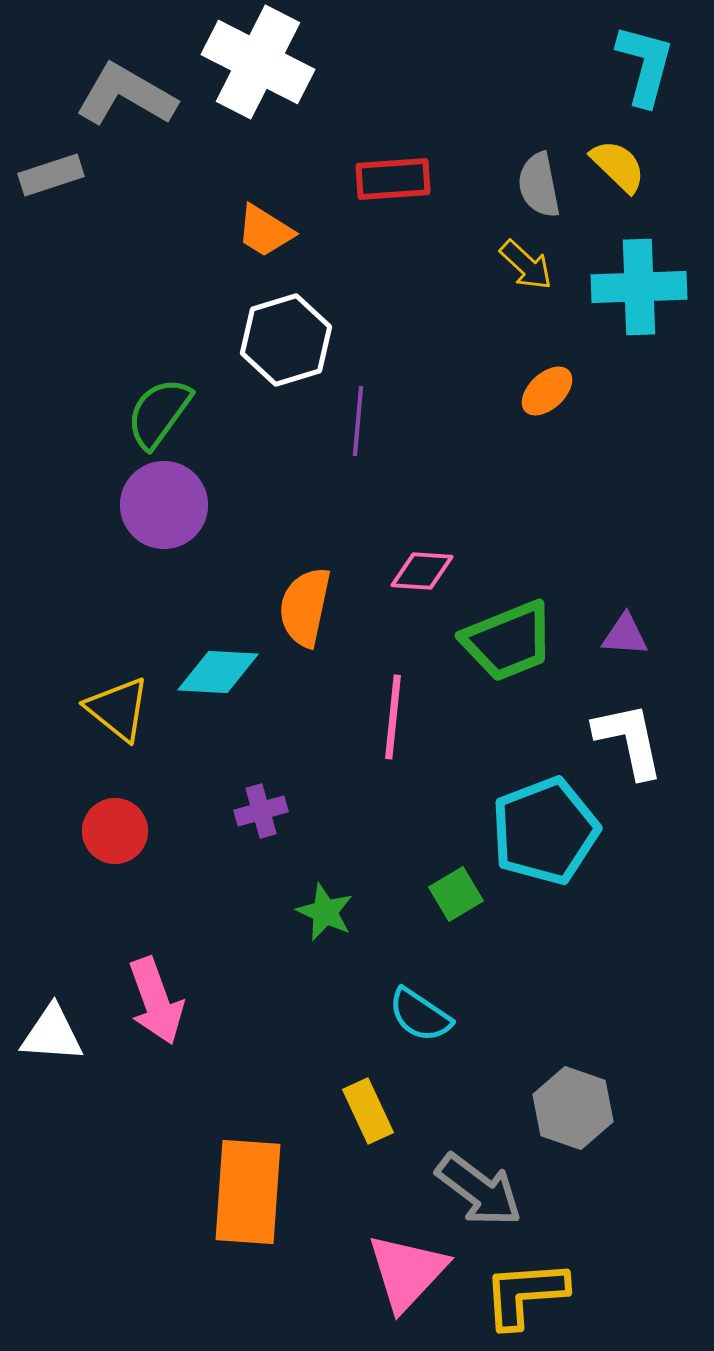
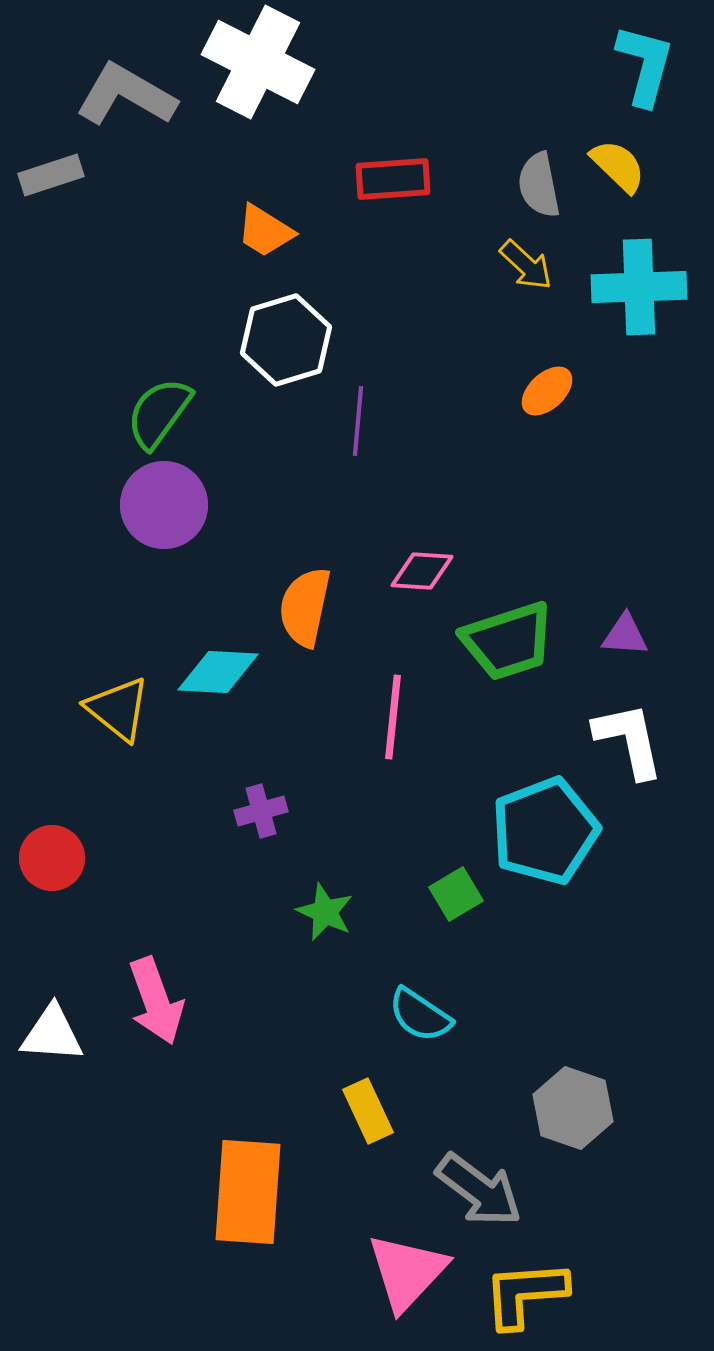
green trapezoid: rotated 4 degrees clockwise
red circle: moved 63 px left, 27 px down
